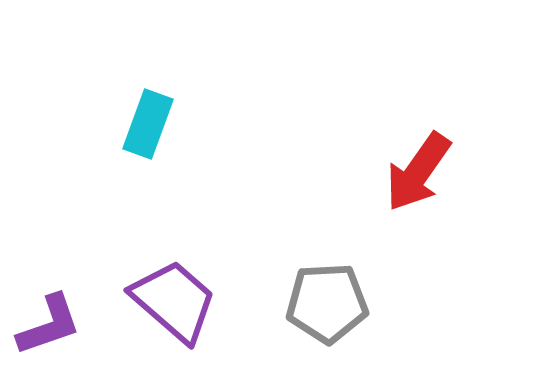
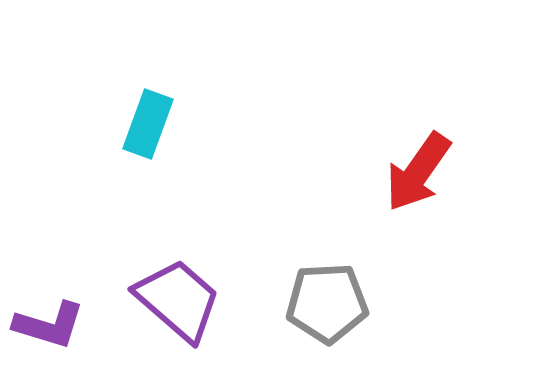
purple trapezoid: moved 4 px right, 1 px up
purple L-shape: rotated 36 degrees clockwise
